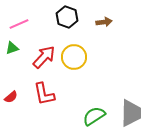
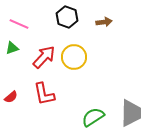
pink line: rotated 48 degrees clockwise
green semicircle: moved 1 px left, 1 px down
